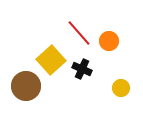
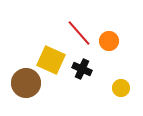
yellow square: rotated 24 degrees counterclockwise
brown circle: moved 3 px up
